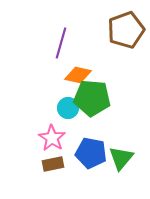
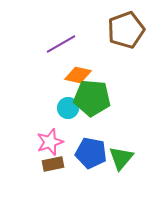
purple line: moved 1 px down; rotated 44 degrees clockwise
pink star: moved 2 px left, 4 px down; rotated 20 degrees clockwise
